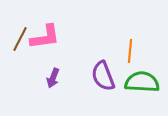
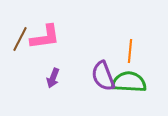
green semicircle: moved 13 px left
